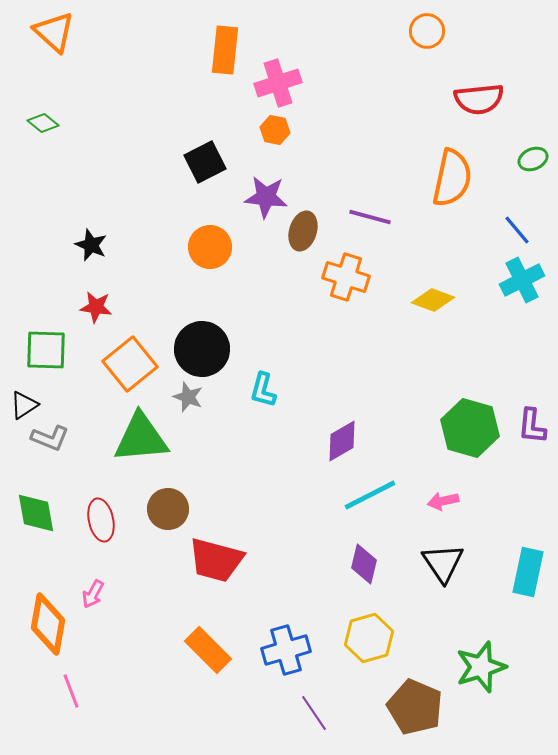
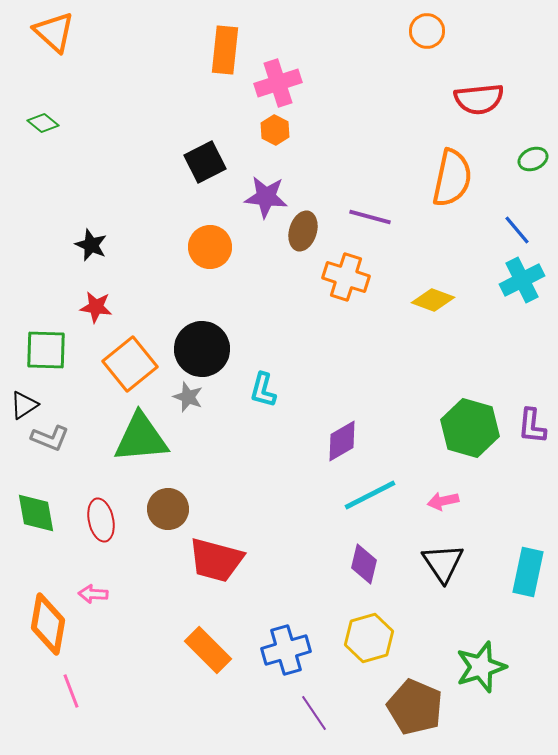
orange hexagon at (275, 130): rotated 16 degrees clockwise
pink arrow at (93, 594): rotated 64 degrees clockwise
